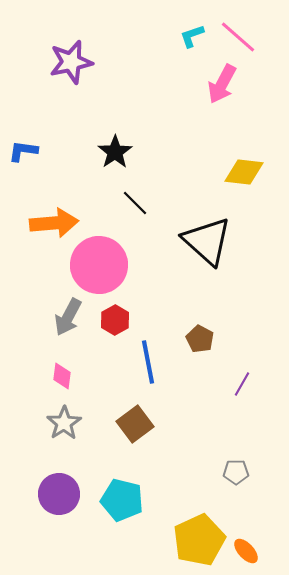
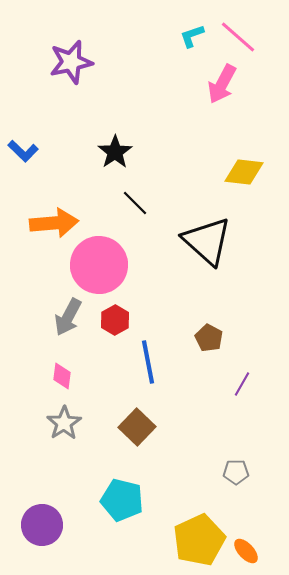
blue L-shape: rotated 144 degrees counterclockwise
brown pentagon: moved 9 px right, 1 px up
brown square: moved 2 px right, 3 px down; rotated 9 degrees counterclockwise
purple circle: moved 17 px left, 31 px down
